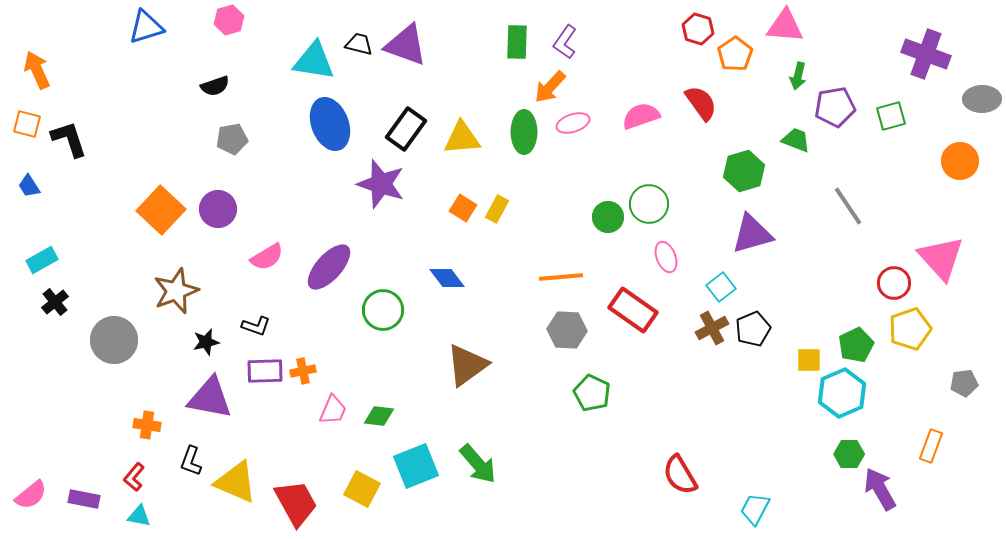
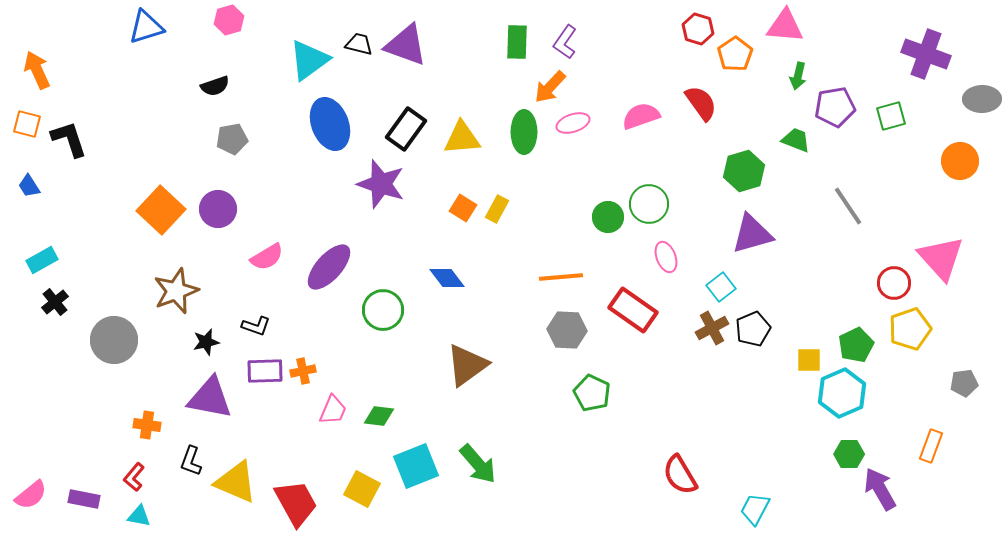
cyan triangle at (314, 61): moved 5 px left, 1 px up; rotated 45 degrees counterclockwise
